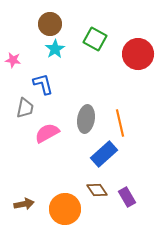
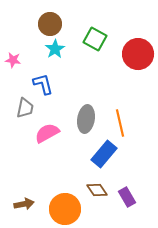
blue rectangle: rotated 8 degrees counterclockwise
